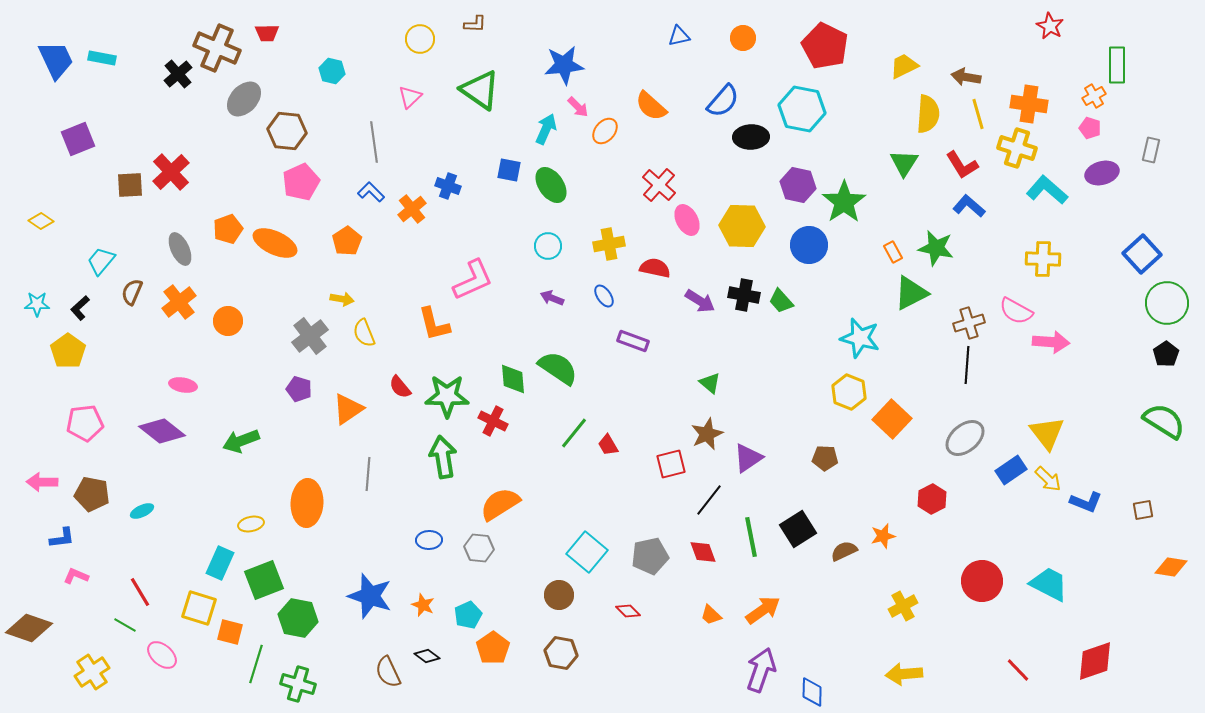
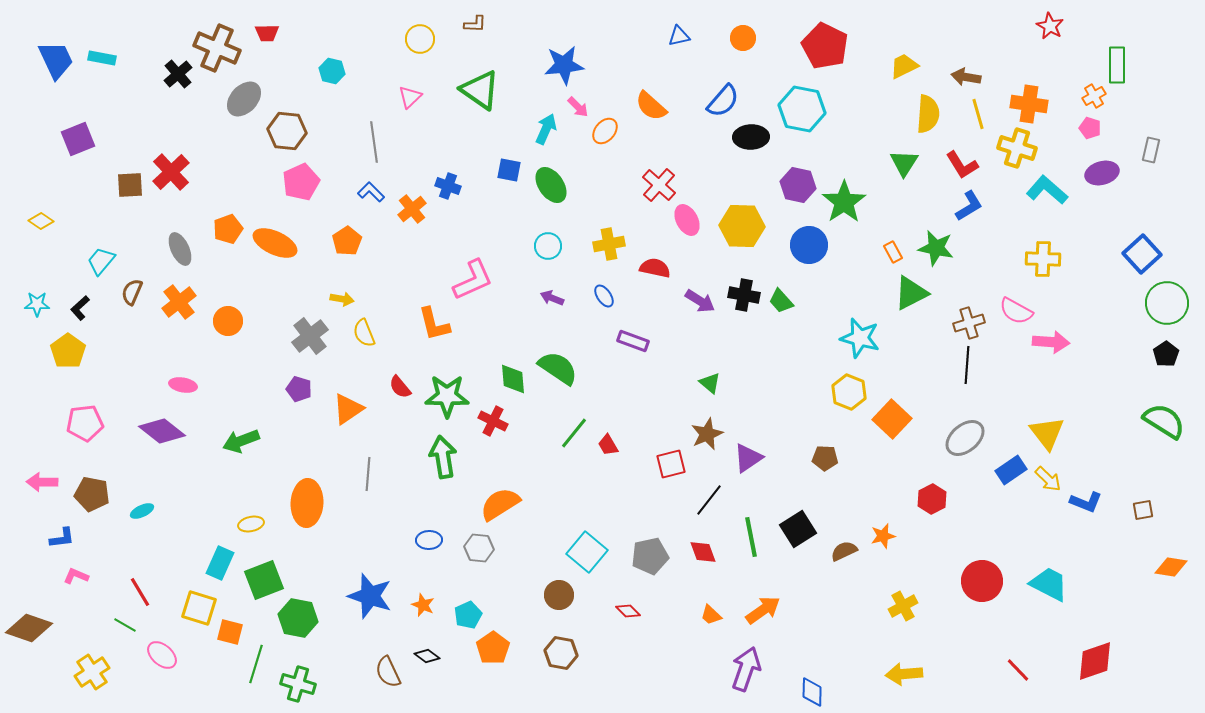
blue L-shape at (969, 206): rotated 108 degrees clockwise
purple arrow at (761, 670): moved 15 px left, 1 px up
